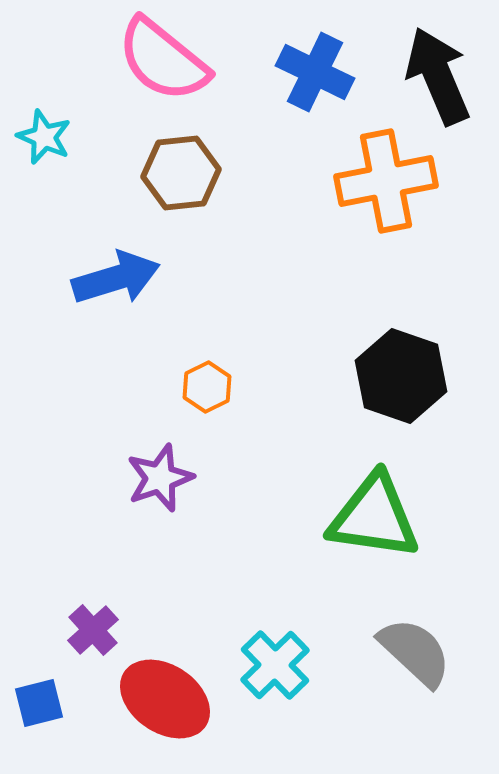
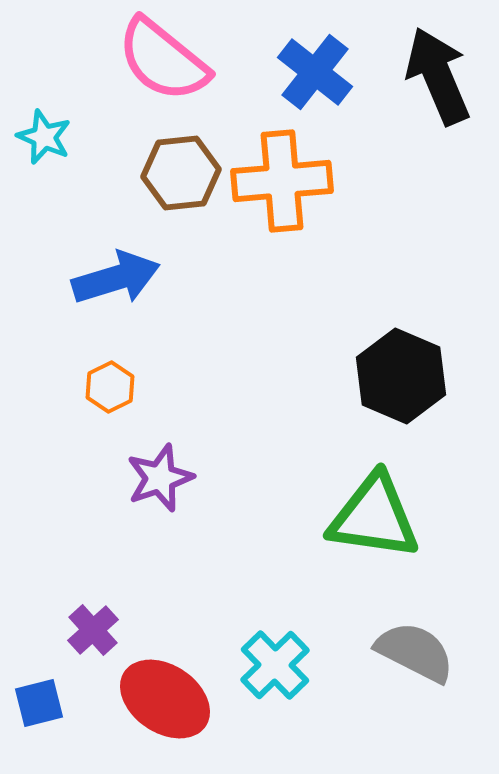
blue cross: rotated 12 degrees clockwise
orange cross: moved 104 px left; rotated 6 degrees clockwise
black hexagon: rotated 4 degrees clockwise
orange hexagon: moved 97 px left
gray semicircle: rotated 16 degrees counterclockwise
